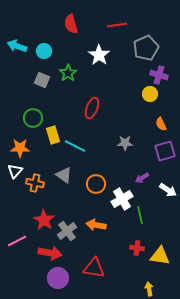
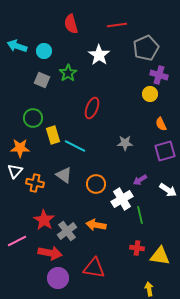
purple arrow: moved 2 px left, 2 px down
